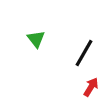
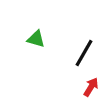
green triangle: rotated 36 degrees counterclockwise
